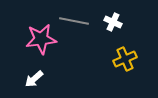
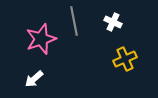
gray line: rotated 68 degrees clockwise
pink star: rotated 12 degrees counterclockwise
